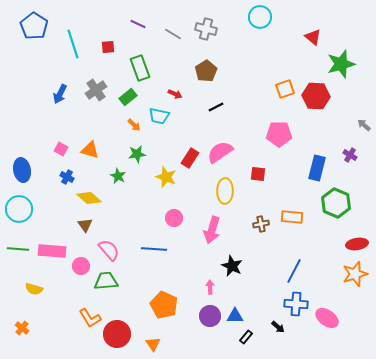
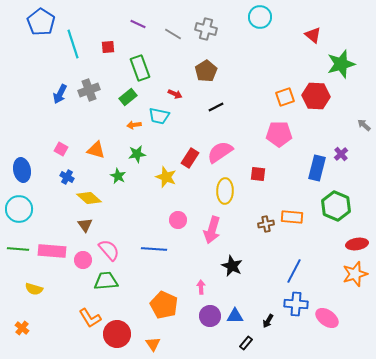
blue pentagon at (34, 26): moved 7 px right, 4 px up
red triangle at (313, 37): moved 2 px up
orange square at (285, 89): moved 8 px down
gray cross at (96, 90): moved 7 px left; rotated 15 degrees clockwise
orange arrow at (134, 125): rotated 128 degrees clockwise
orange triangle at (90, 150): moved 6 px right
purple cross at (350, 155): moved 9 px left, 1 px up; rotated 16 degrees clockwise
green hexagon at (336, 203): moved 3 px down
pink circle at (174, 218): moved 4 px right, 2 px down
brown cross at (261, 224): moved 5 px right
pink circle at (81, 266): moved 2 px right, 6 px up
pink arrow at (210, 287): moved 9 px left
black arrow at (278, 327): moved 10 px left, 6 px up; rotated 80 degrees clockwise
black rectangle at (246, 337): moved 6 px down
